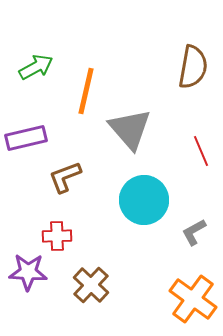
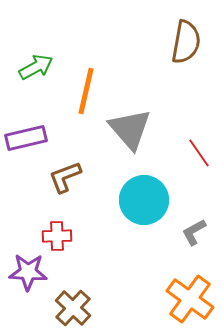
brown semicircle: moved 7 px left, 25 px up
red line: moved 2 px left, 2 px down; rotated 12 degrees counterclockwise
brown cross: moved 18 px left, 23 px down
orange cross: moved 3 px left
